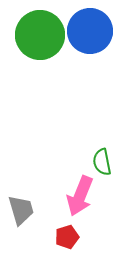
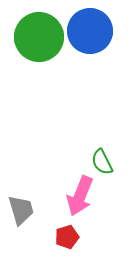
green circle: moved 1 px left, 2 px down
green semicircle: rotated 16 degrees counterclockwise
